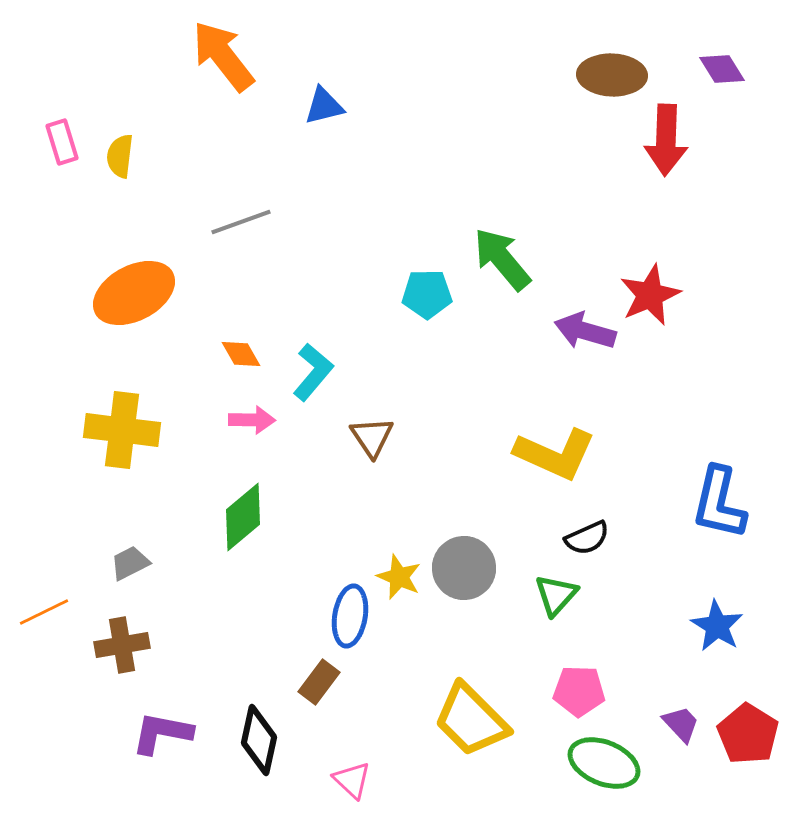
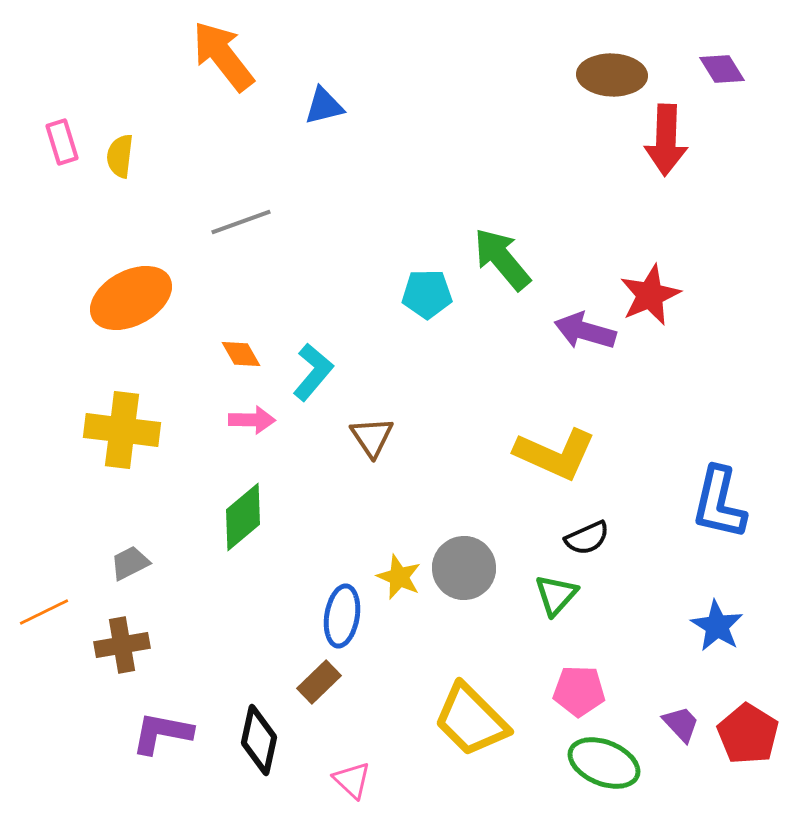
orange ellipse: moved 3 px left, 5 px down
blue ellipse: moved 8 px left
brown rectangle: rotated 9 degrees clockwise
